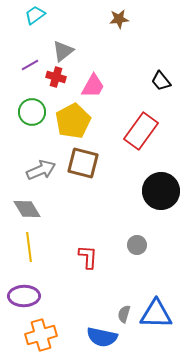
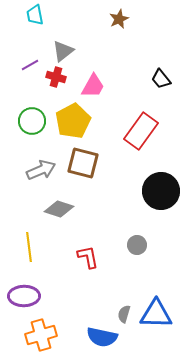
cyan trapezoid: rotated 65 degrees counterclockwise
brown star: rotated 18 degrees counterclockwise
black trapezoid: moved 2 px up
green circle: moved 9 px down
gray diamond: moved 32 px right; rotated 40 degrees counterclockwise
red L-shape: rotated 15 degrees counterclockwise
